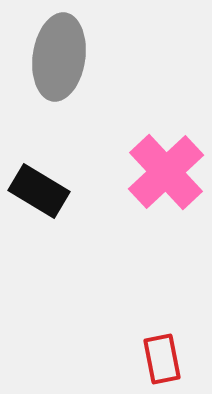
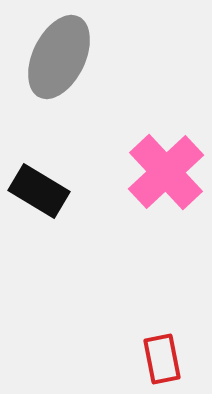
gray ellipse: rotated 18 degrees clockwise
